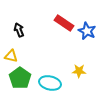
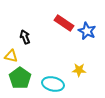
black arrow: moved 6 px right, 7 px down
yellow star: moved 1 px up
cyan ellipse: moved 3 px right, 1 px down
